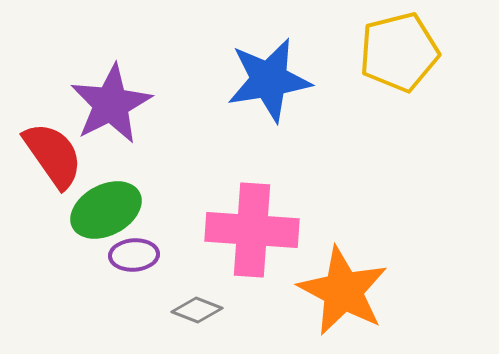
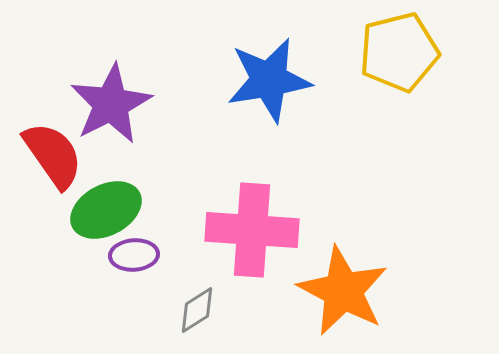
gray diamond: rotated 54 degrees counterclockwise
